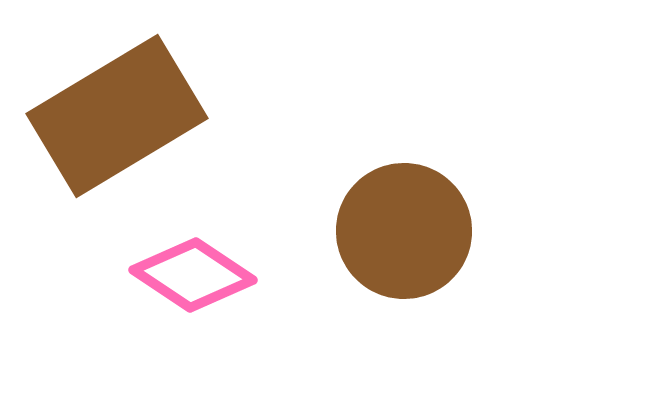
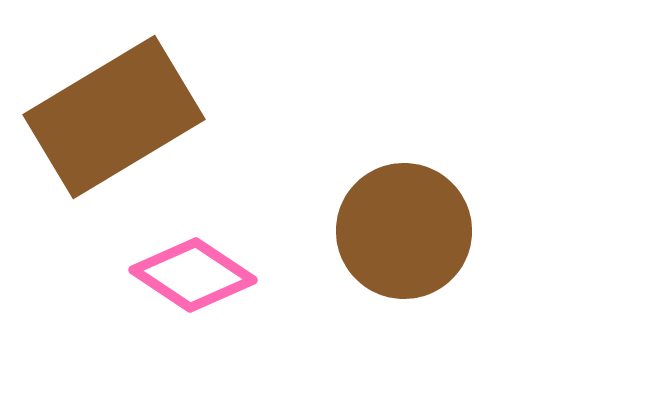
brown rectangle: moved 3 px left, 1 px down
